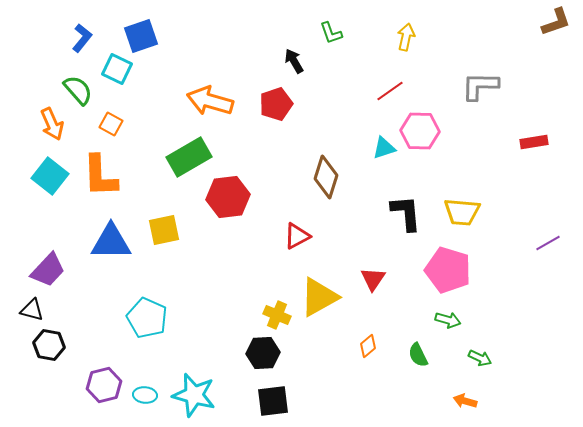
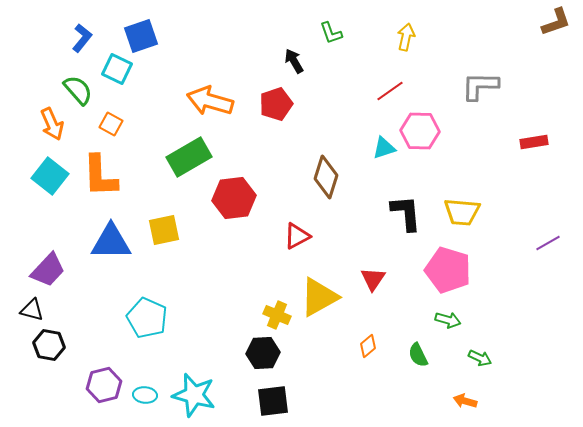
red hexagon at (228, 197): moved 6 px right, 1 px down
